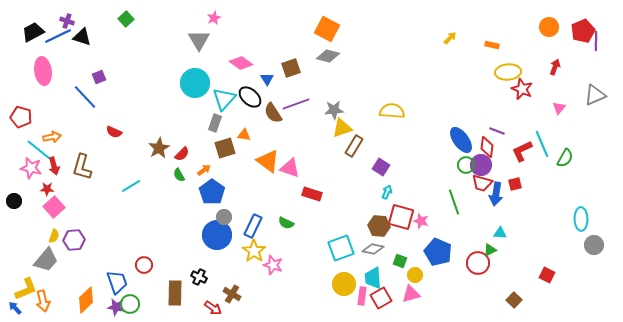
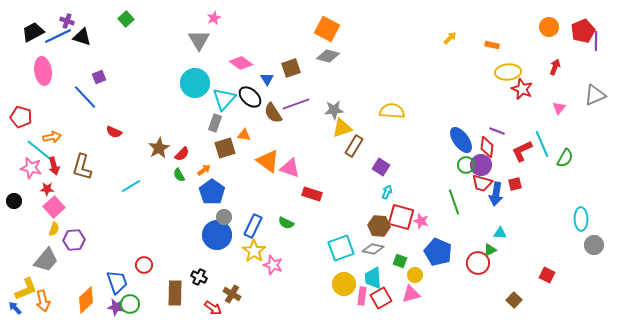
yellow semicircle at (54, 236): moved 7 px up
